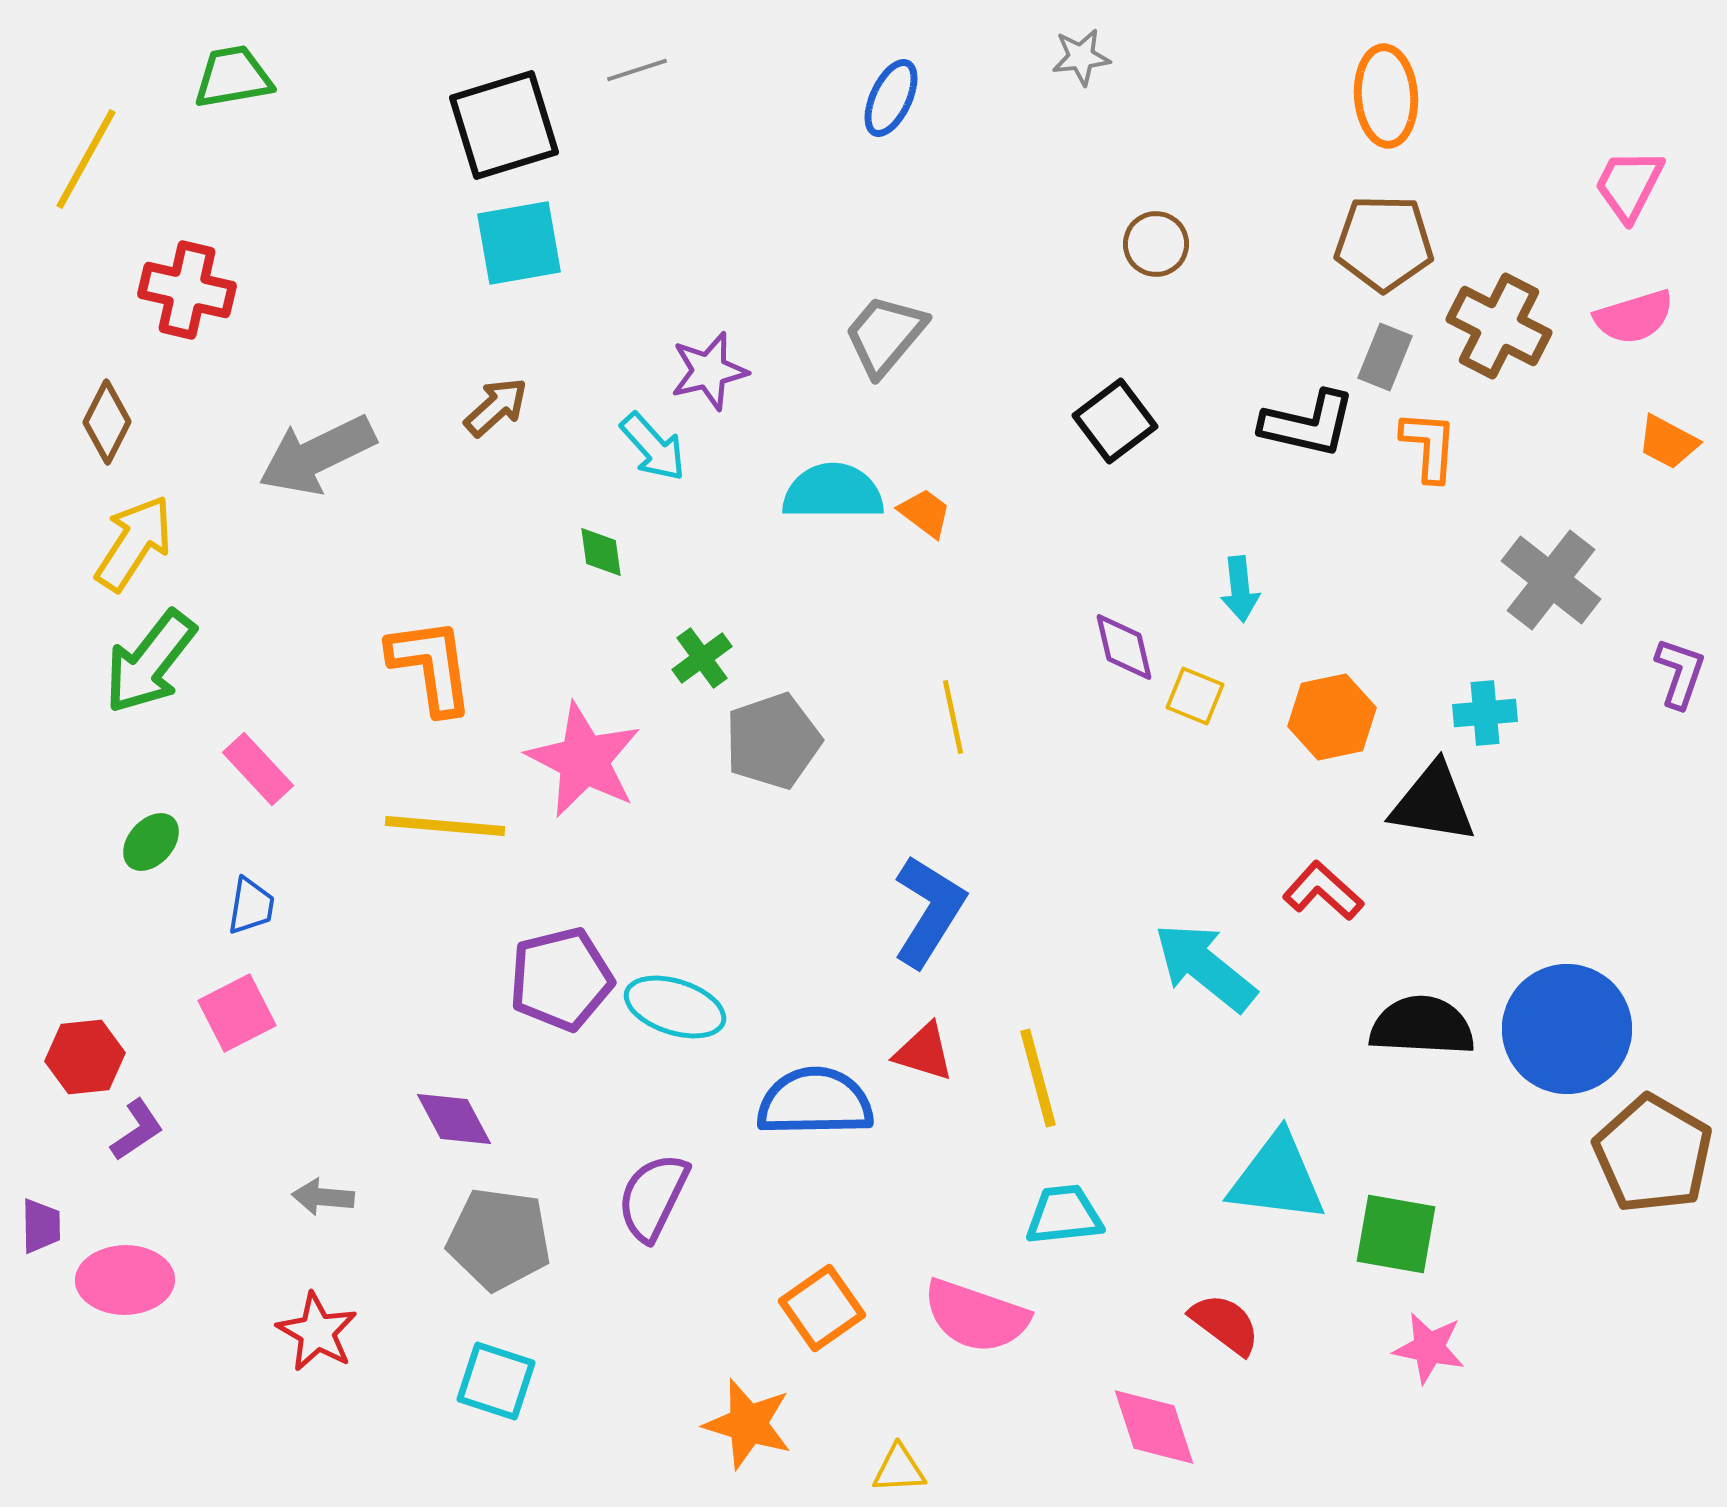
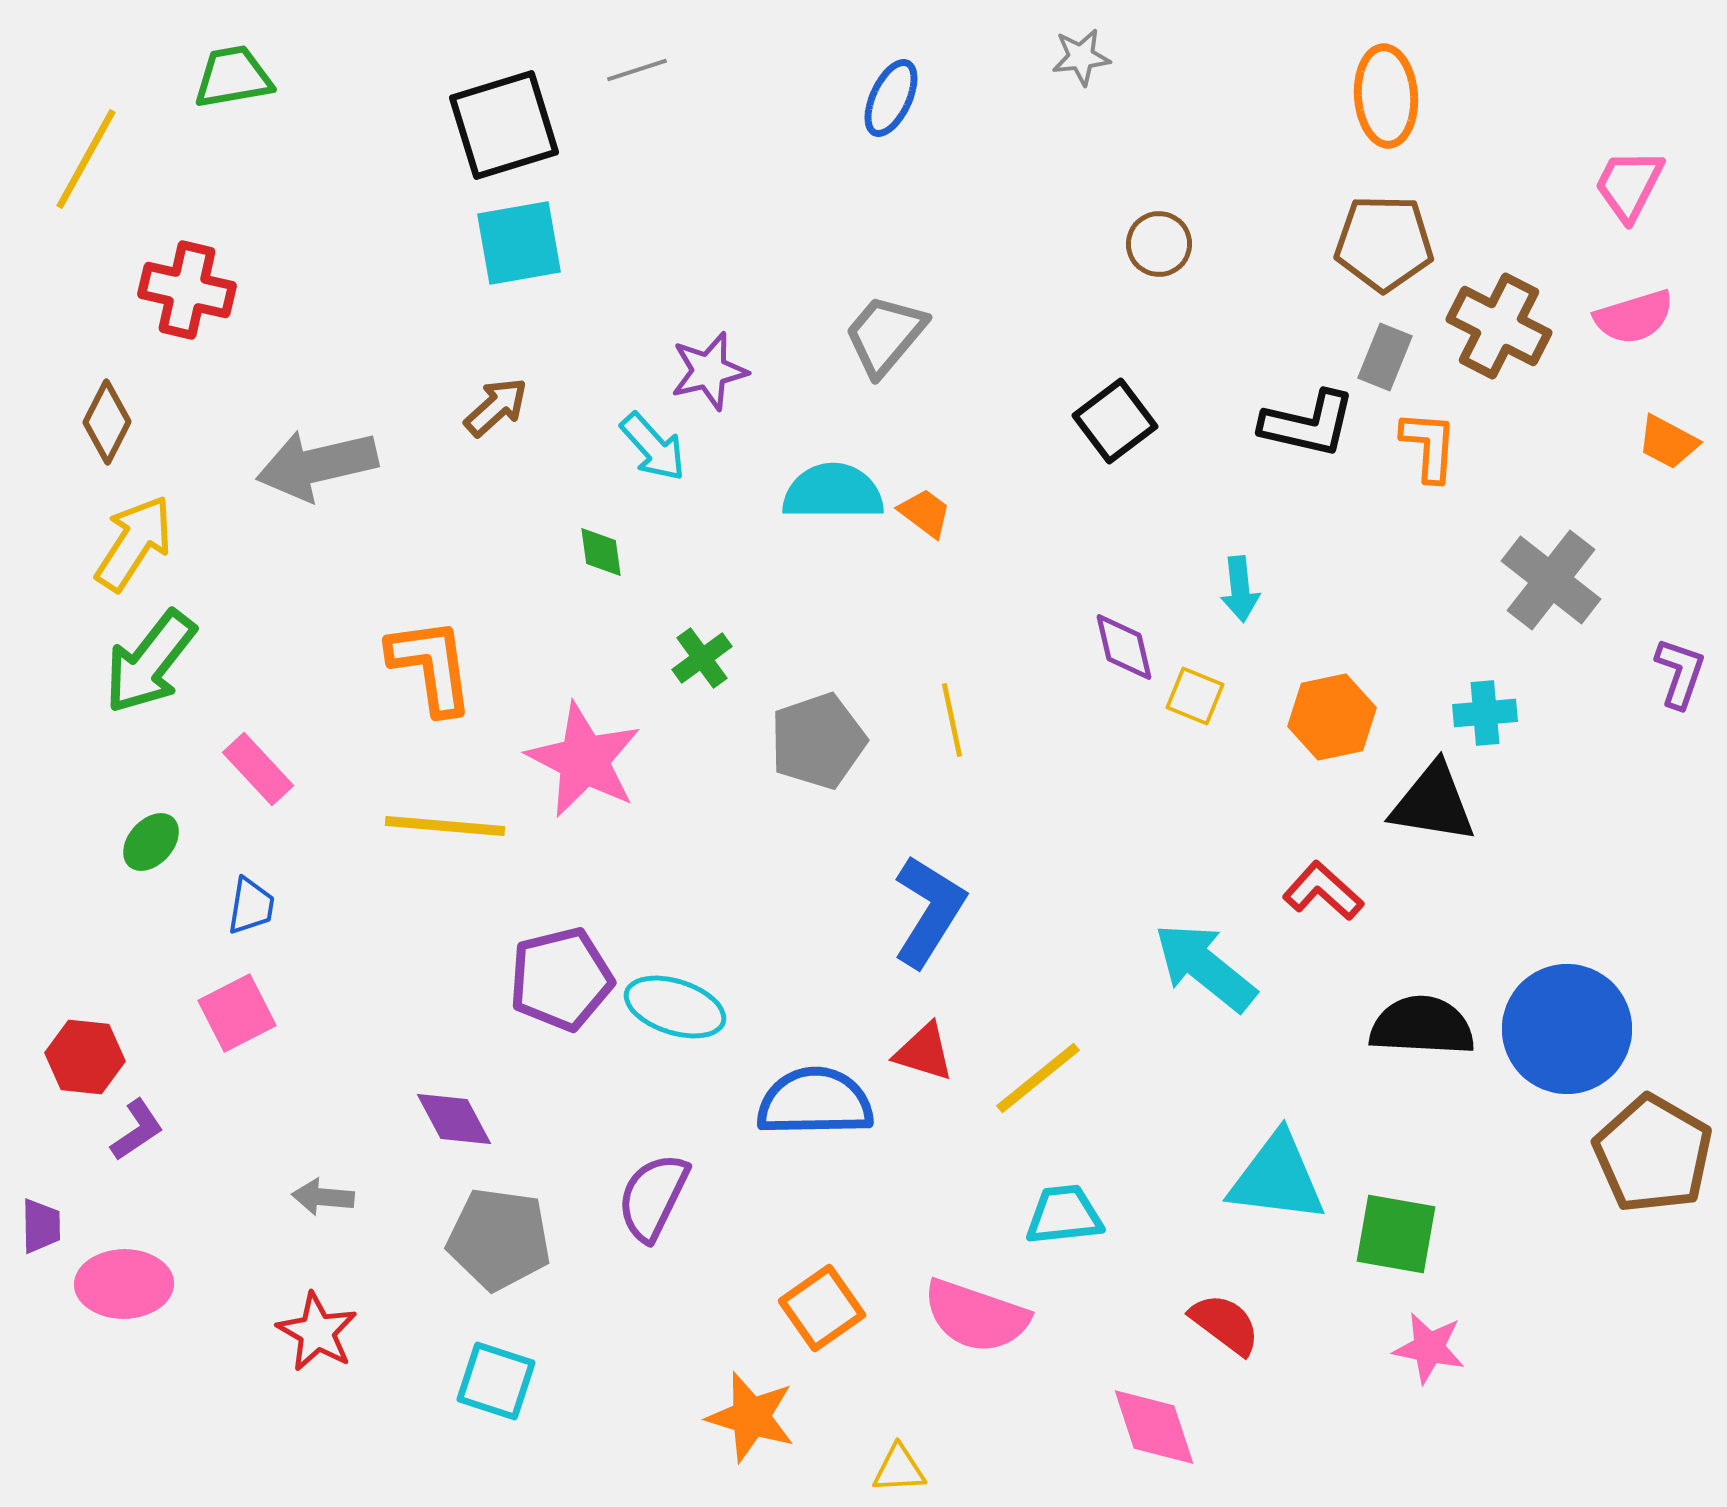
brown circle at (1156, 244): moved 3 px right
gray arrow at (317, 455): moved 10 px down; rotated 13 degrees clockwise
yellow line at (953, 717): moved 1 px left, 3 px down
gray pentagon at (773, 741): moved 45 px right
red hexagon at (85, 1057): rotated 12 degrees clockwise
yellow line at (1038, 1078): rotated 66 degrees clockwise
pink ellipse at (125, 1280): moved 1 px left, 4 px down
orange star at (748, 1424): moved 3 px right, 7 px up
